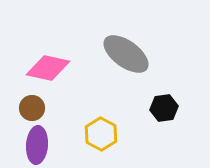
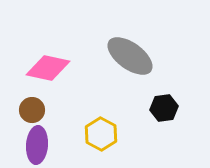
gray ellipse: moved 4 px right, 2 px down
brown circle: moved 2 px down
